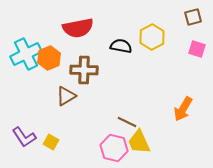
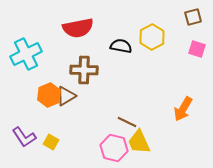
orange hexagon: moved 37 px down
